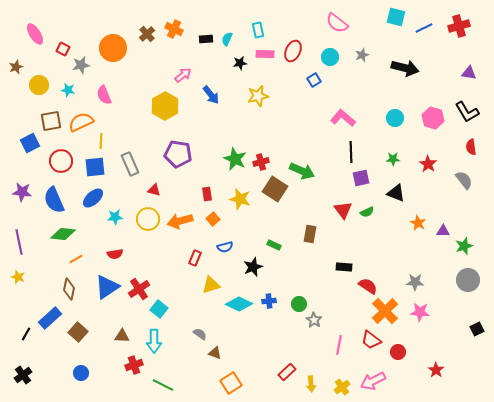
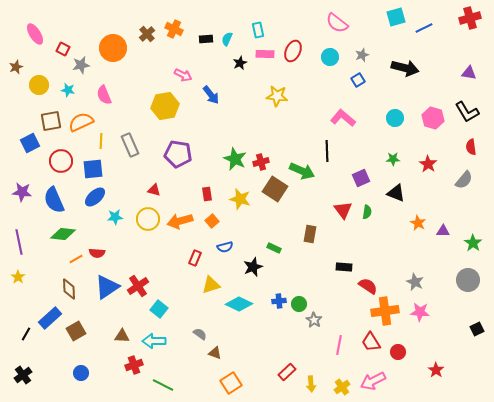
cyan square at (396, 17): rotated 30 degrees counterclockwise
red cross at (459, 26): moved 11 px right, 8 px up
black star at (240, 63): rotated 16 degrees counterclockwise
pink arrow at (183, 75): rotated 66 degrees clockwise
blue square at (314, 80): moved 44 px right
yellow star at (258, 96): moved 19 px right; rotated 20 degrees clockwise
yellow hexagon at (165, 106): rotated 20 degrees clockwise
black line at (351, 152): moved 24 px left, 1 px up
gray rectangle at (130, 164): moved 19 px up
blue square at (95, 167): moved 2 px left, 2 px down
purple square at (361, 178): rotated 12 degrees counterclockwise
gray semicircle at (464, 180): rotated 78 degrees clockwise
blue ellipse at (93, 198): moved 2 px right, 1 px up
green semicircle at (367, 212): rotated 56 degrees counterclockwise
orange square at (213, 219): moved 1 px left, 2 px down
green rectangle at (274, 245): moved 3 px down
green star at (464, 246): moved 9 px right, 3 px up; rotated 18 degrees counterclockwise
red semicircle at (115, 254): moved 18 px left, 1 px up; rotated 14 degrees clockwise
yellow star at (18, 277): rotated 16 degrees clockwise
gray star at (415, 282): rotated 24 degrees clockwise
brown diamond at (69, 289): rotated 15 degrees counterclockwise
red cross at (139, 289): moved 1 px left, 3 px up
blue cross at (269, 301): moved 10 px right
orange cross at (385, 311): rotated 36 degrees clockwise
brown square at (78, 332): moved 2 px left, 1 px up; rotated 18 degrees clockwise
red trapezoid at (371, 340): moved 2 px down; rotated 20 degrees clockwise
cyan arrow at (154, 341): rotated 90 degrees clockwise
